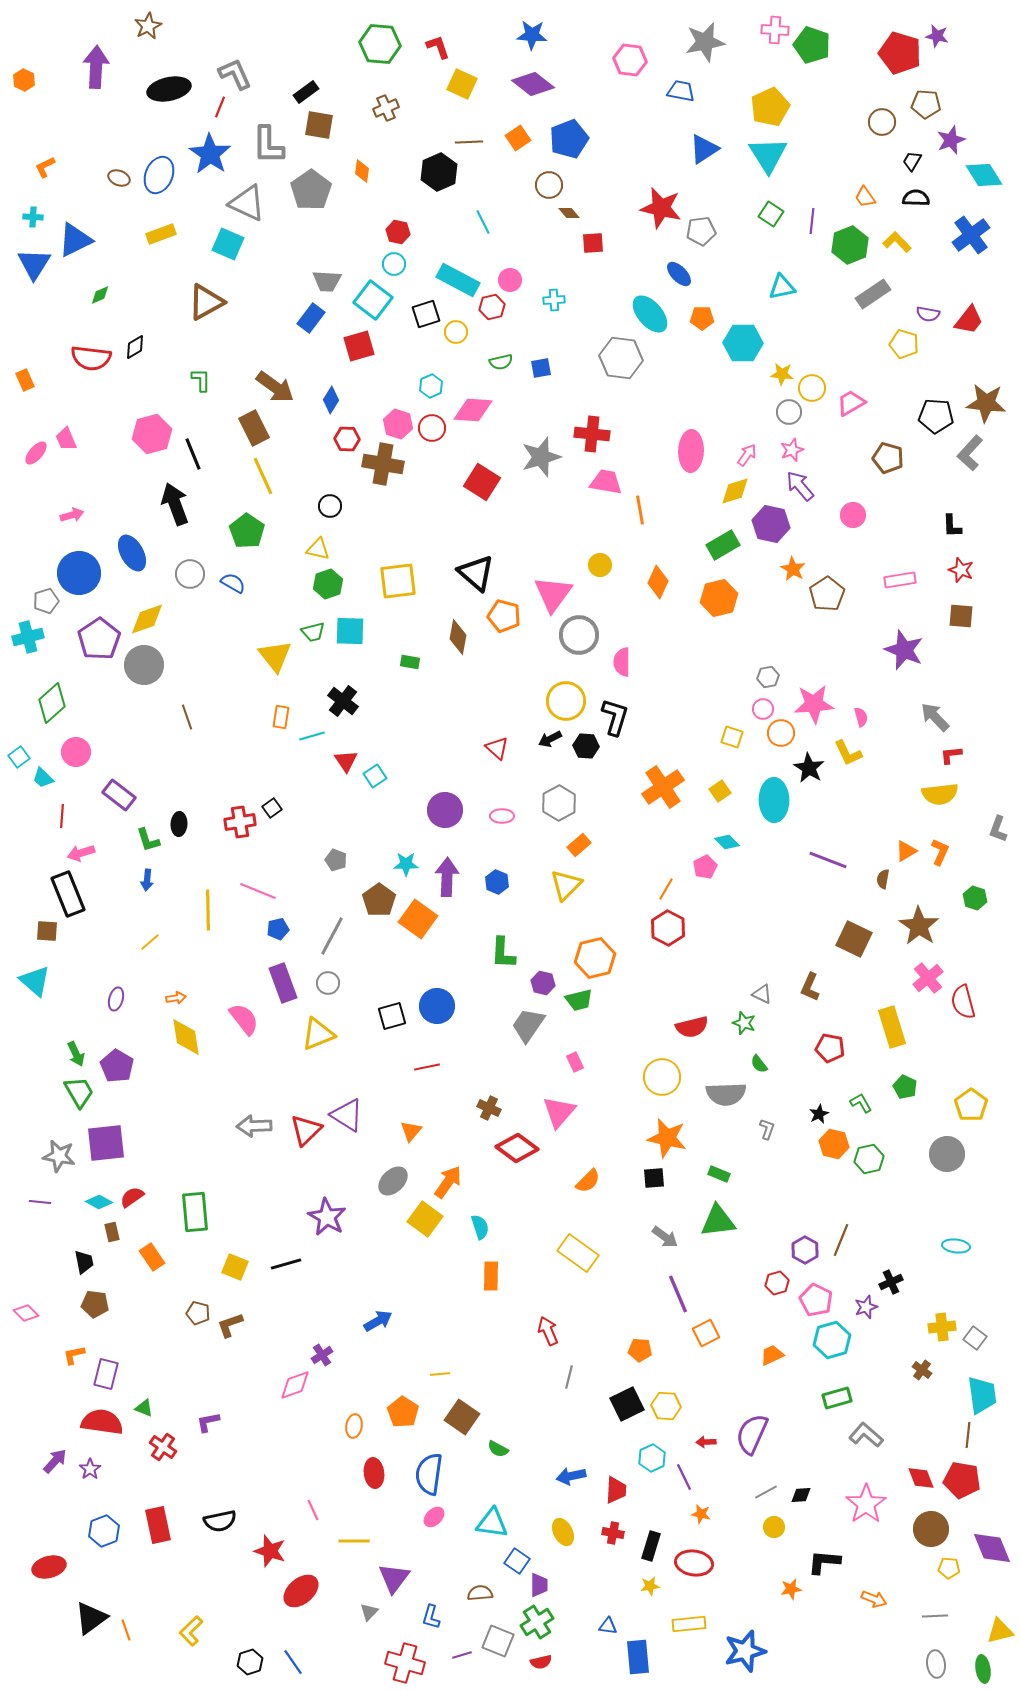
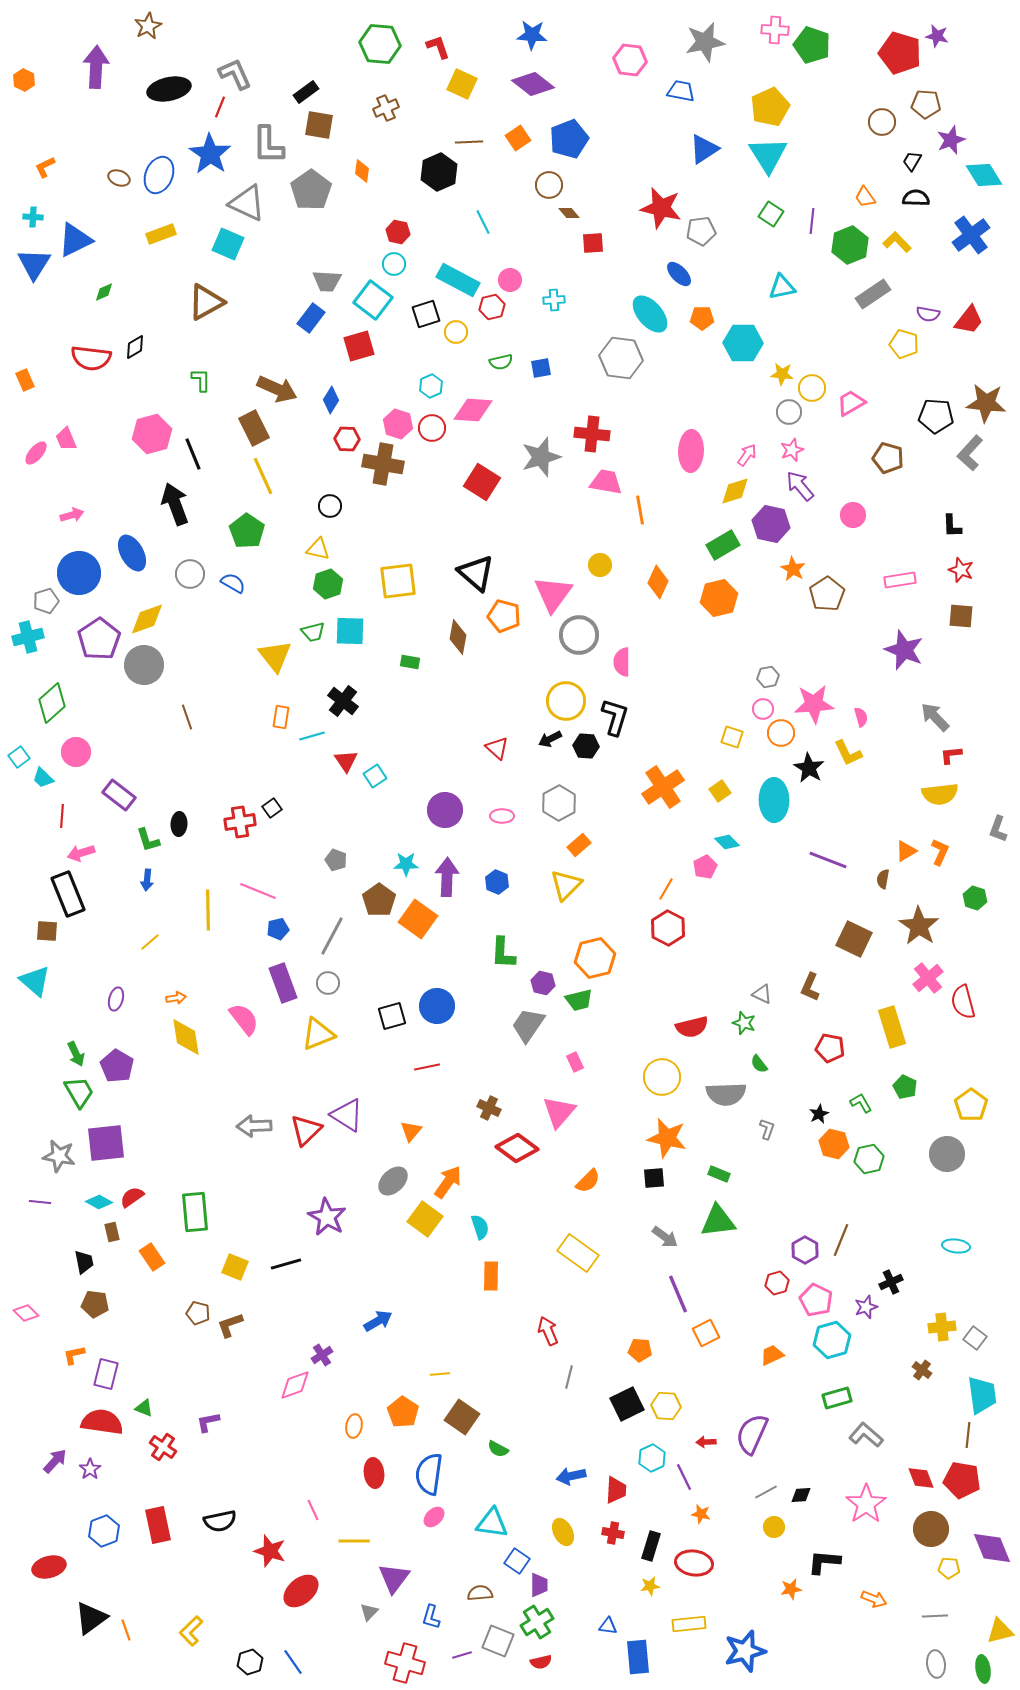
green diamond at (100, 295): moved 4 px right, 3 px up
brown arrow at (275, 387): moved 2 px right, 2 px down; rotated 12 degrees counterclockwise
